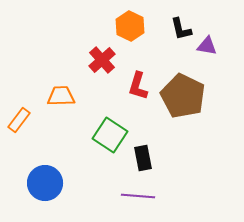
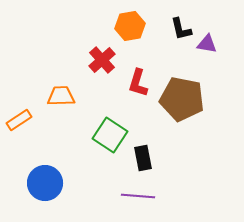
orange hexagon: rotated 24 degrees clockwise
purple triangle: moved 2 px up
red L-shape: moved 3 px up
brown pentagon: moved 1 px left, 3 px down; rotated 15 degrees counterclockwise
orange rectangle: rotated 20 degrees clockwise
